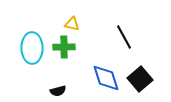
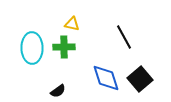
black semicircle: rotated 21 degrees counterclockwise
